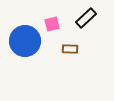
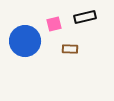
black rectangle: moved 1 px left, 1 px up; rotated 30 degrees clockwise
pink square: moved 2 px right
